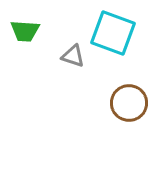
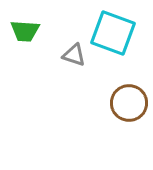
gray triangle: moved 1 px right, 1 px up
